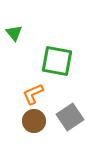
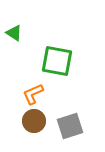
green triangle: rotated 18 degrees counterclockwise
gray square: moved 9 px down; rotated 16 degrees clockwise
